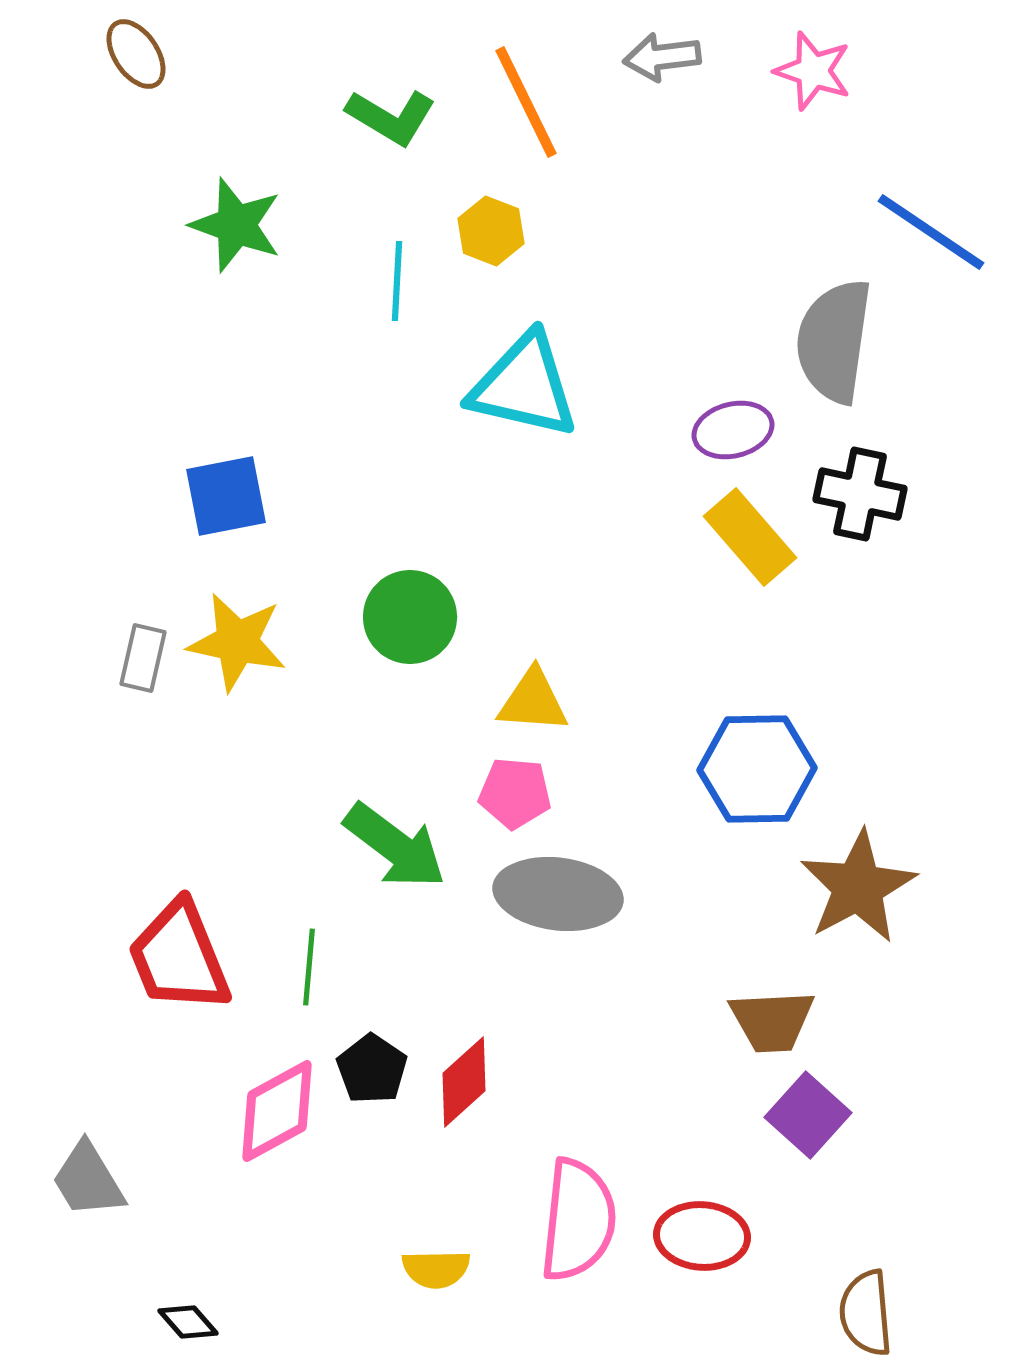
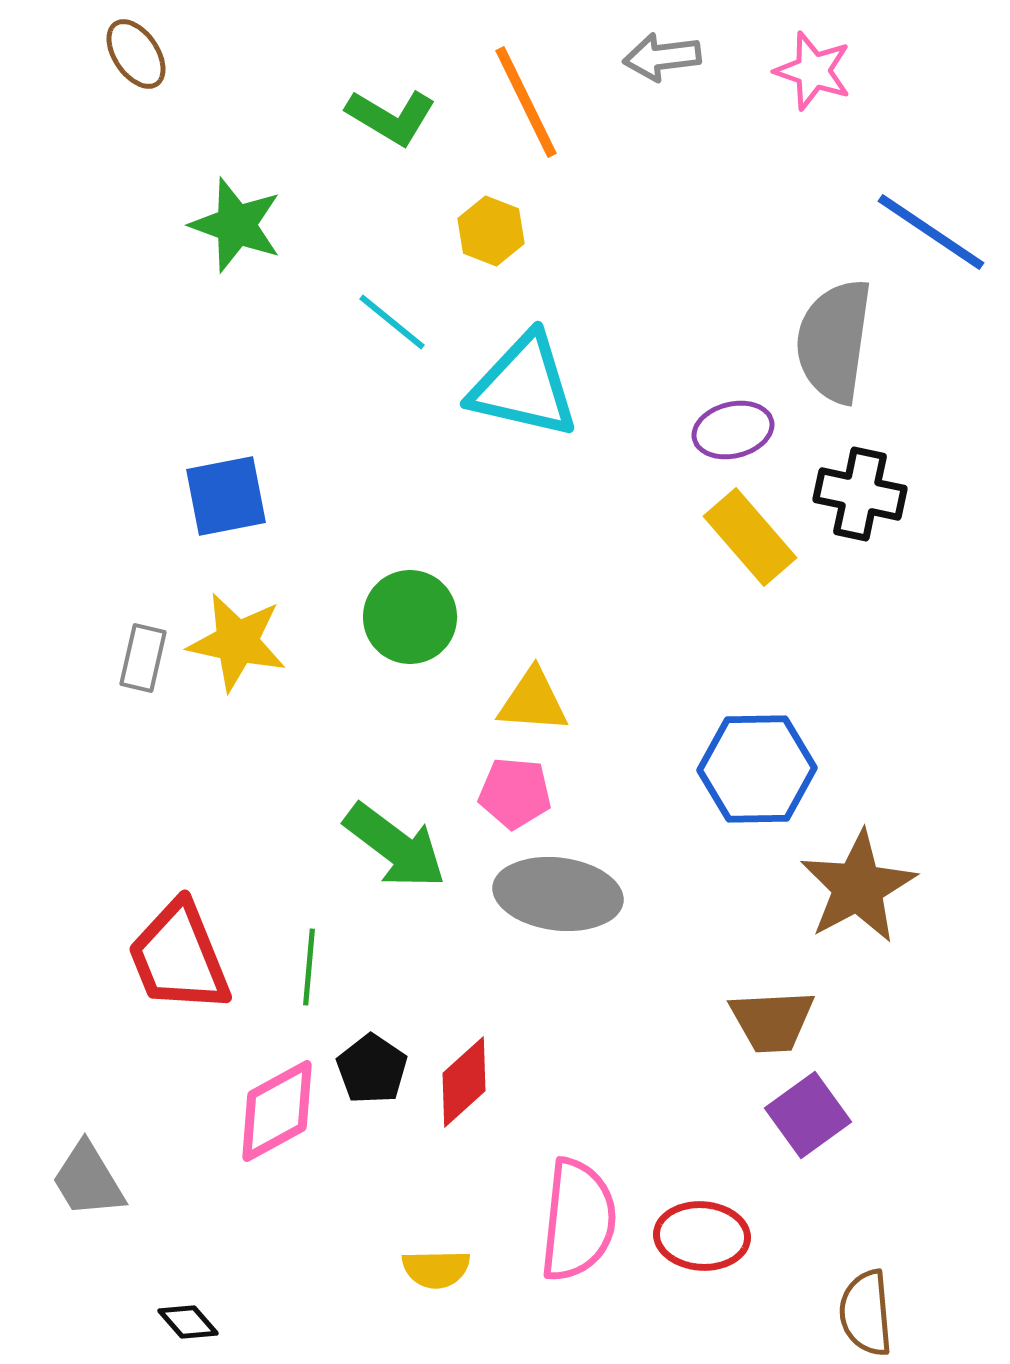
cyan line: moved 5 px left, 41 px down; rotated 54 degrees counterclockwise
purple square: rotated 12 degrees clockwise
